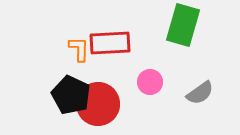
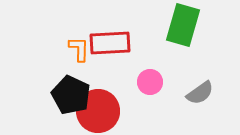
red circle: moved 7 px down
